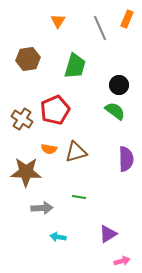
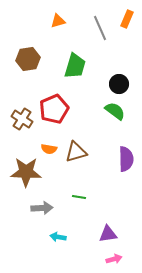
orange triangle: rotated 42 degrees clockwise
black circle: moved 1 px up
red pentagon: moved 1 px left, 1 px up
purple triangle: rotated 24 degrees clockwise
pink arrow: moved 8 px left, 2 px up
